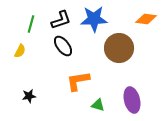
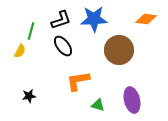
green line: moved 7 px down
brown circle: moved 2 px down
